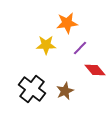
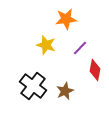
orange star: moved 1 px left, 4 px up
yellow star: rotated 18 degrees clockwise
red diamond: rotated 50 degrees clockwise
black cross: moved 1 px right, 3 px up
